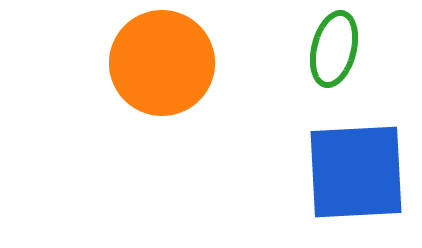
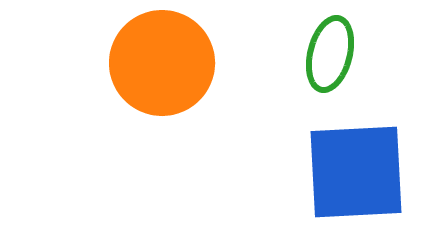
green ellipse: moved 4 px left, 5 px down
